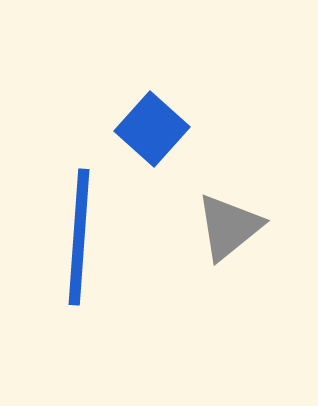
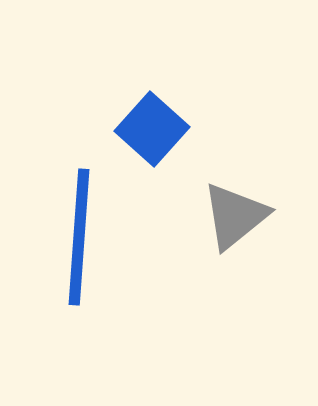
gray triangle: moved 6 px right, 11 px up
